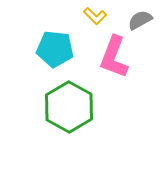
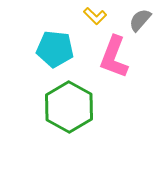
gray semicircle: rotated 20 degrees counterclockwise
